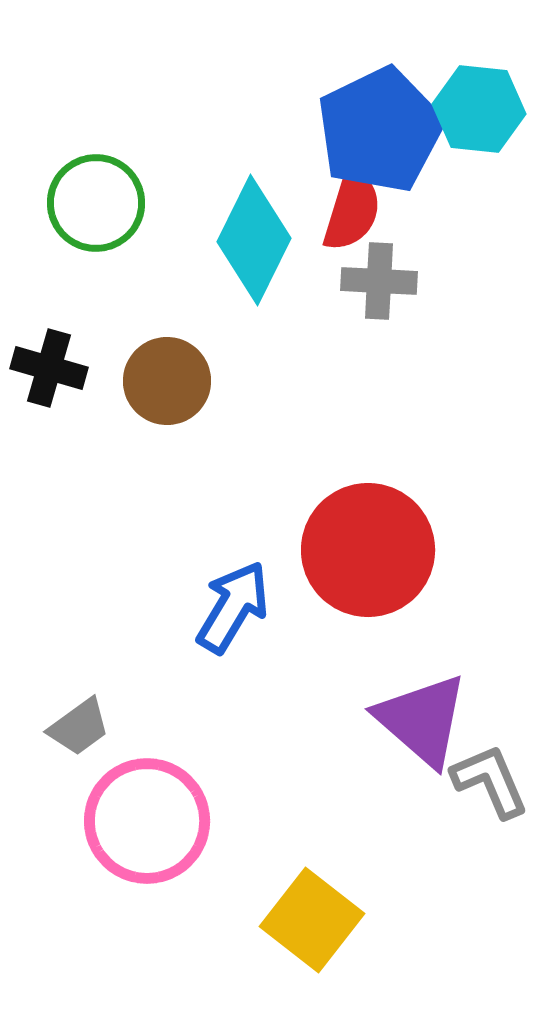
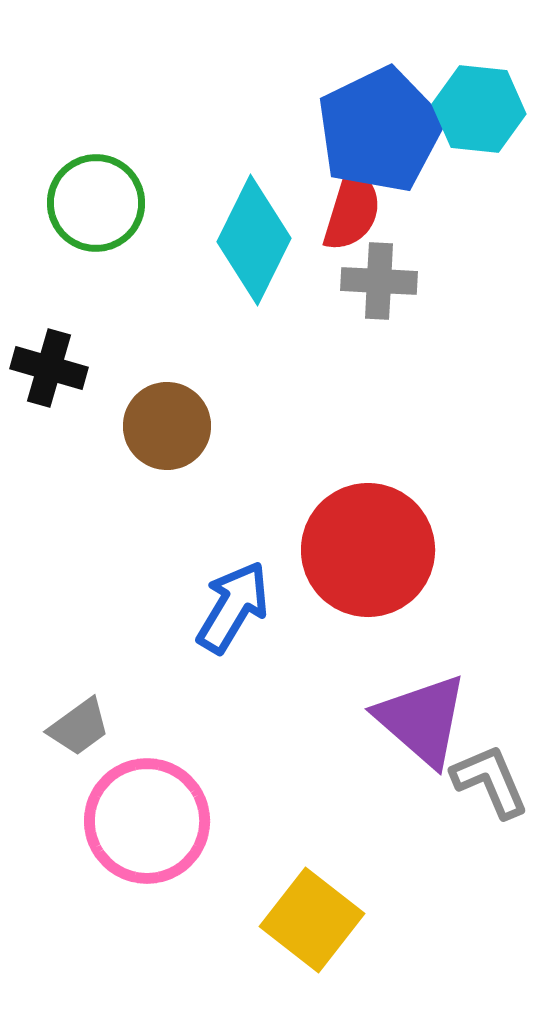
brown circle: moved 45 px down
